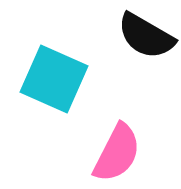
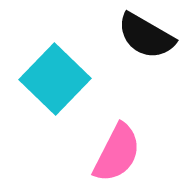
cyan square: moved 1 px right; rotated 20 degrees clockwise
